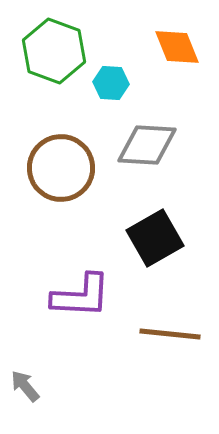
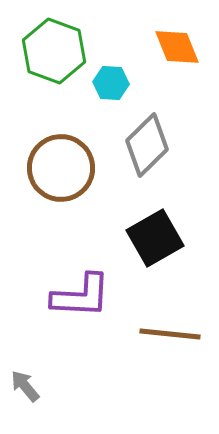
gray diamond: rotated 48 degrees counterclockwise
